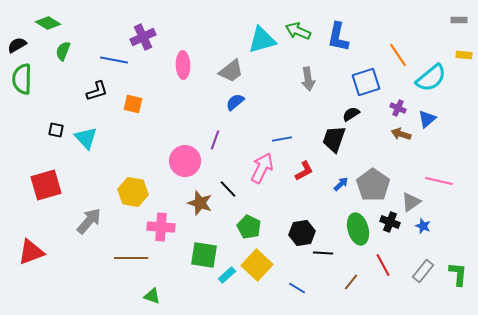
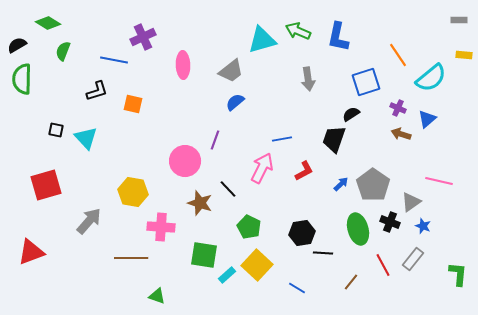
gray rectangle at (423, 271): moved 10 px left, 12 px up
green triangle at (152, 296): moved 5 px right
